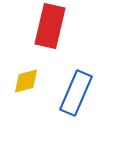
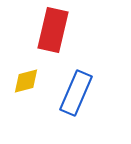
red rectangle: moved 3 px right, 4 px down
